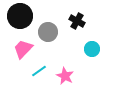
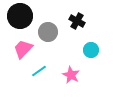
cyan circle: moved 1 px left, 1 px down
pink star: moved 6 px right, 1 px up
